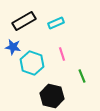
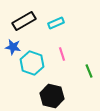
green line: moved 7 px right, 5 px up
